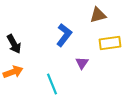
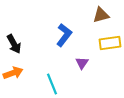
brown triangle: moved 3 px right
orange arrow: moved 1 px down
